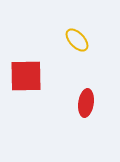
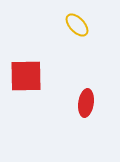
yellow ellipse: moved 15 px up
